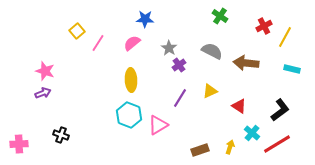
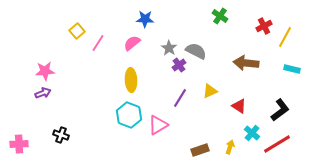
gray semicircle: moved 16 px left
pink star: rotated 24 degrees counterclockwise
